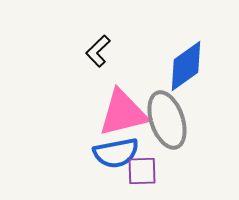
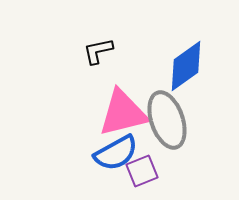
black L-shape: rotated 32 degrees clockwise
blue semicircle: rotated 18 degrees counterclockwise
purple square: rotated 20 degrees counterclockwise
